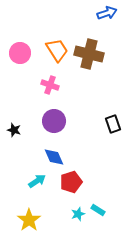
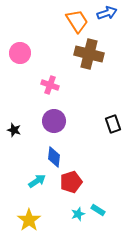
orange trapezoid: moved 20 px right, 29 px up
blue diamond: rotated 30 degrees clockwise
